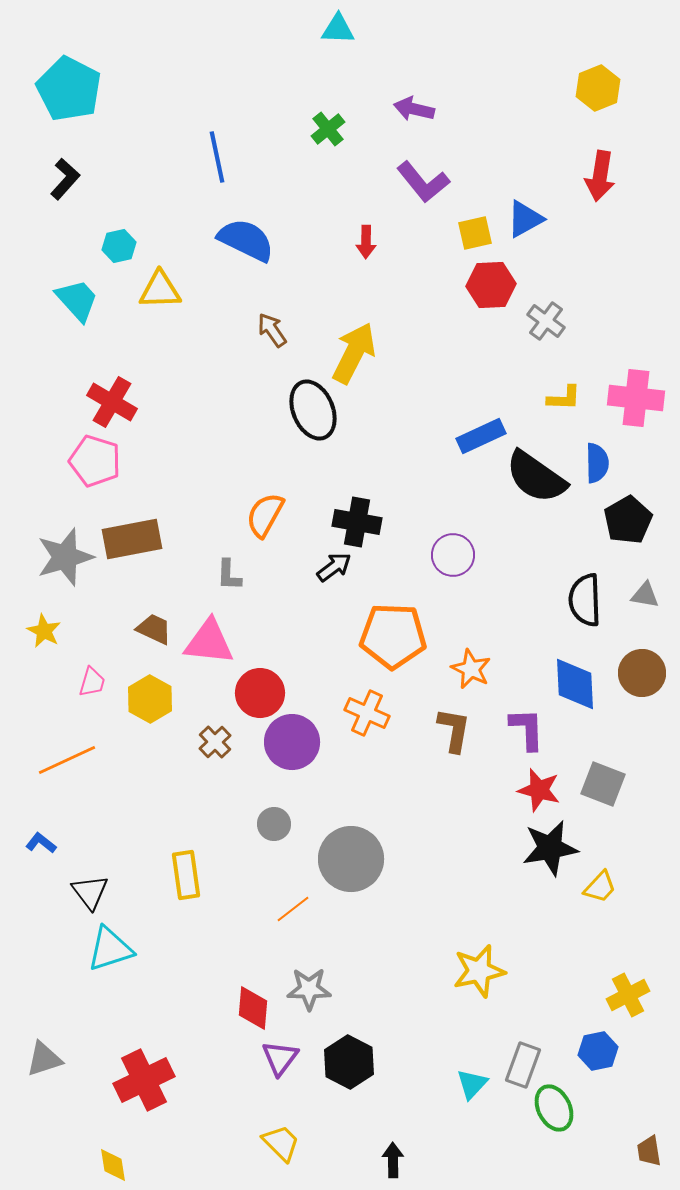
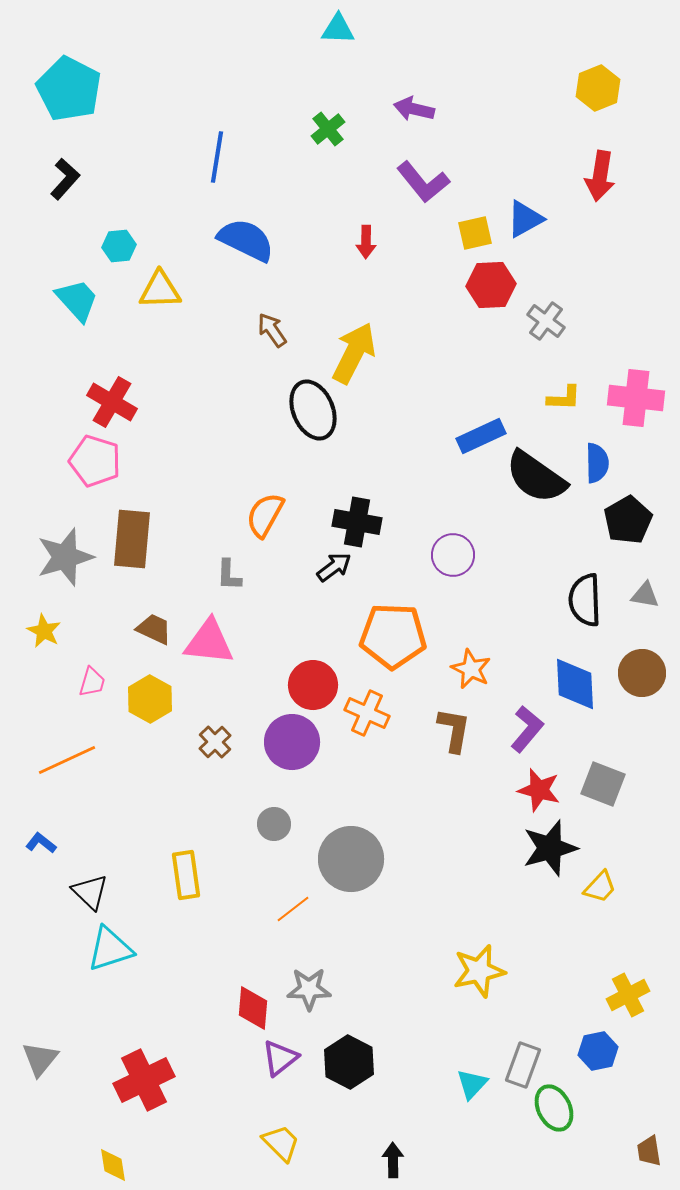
blue line at (217, 157): rotated 21 degrees clockwise
cyan hexagon at (119, 246): rotated 8 degrees clockwise
brown rectangle at (132, 539): rotated 74 degrees counterclockwise
red circle at (260, 693): moved 53 px right, 8 px up
purple L-shape at (527, 729): rotated 42 degrees clockwise
black star at (550, 848): rotated 6 degrees counterclockwise
black triangle at (90, 892): rotated 9 degrees counterclockwise
purple triangle at (280, 1058): rotated 15 degrees clockwise
gray triangle at (44, 1059): moved 4 px left; rotated 33 degrees counterclockwise
